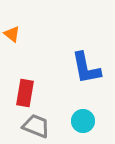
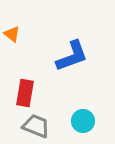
blue L-shape: moved 14 px left, 12 px up; rotated 99 degrees counterclockwise
